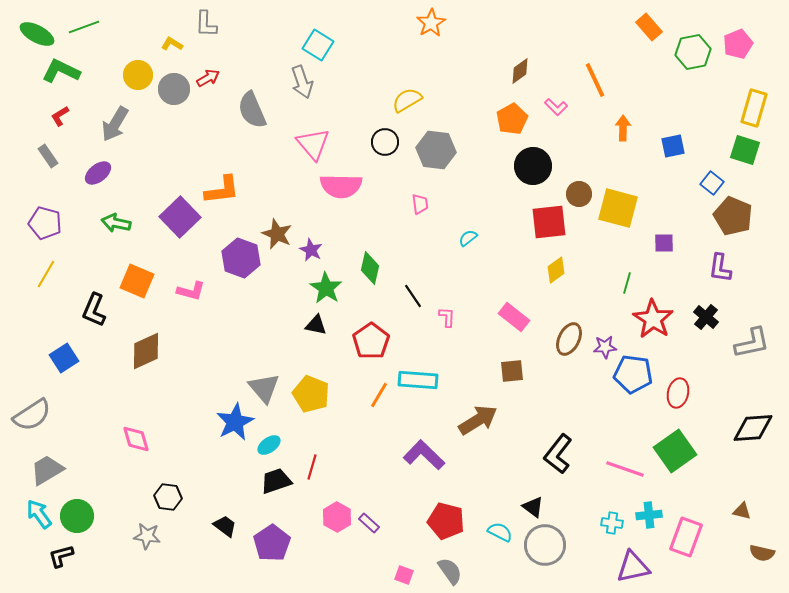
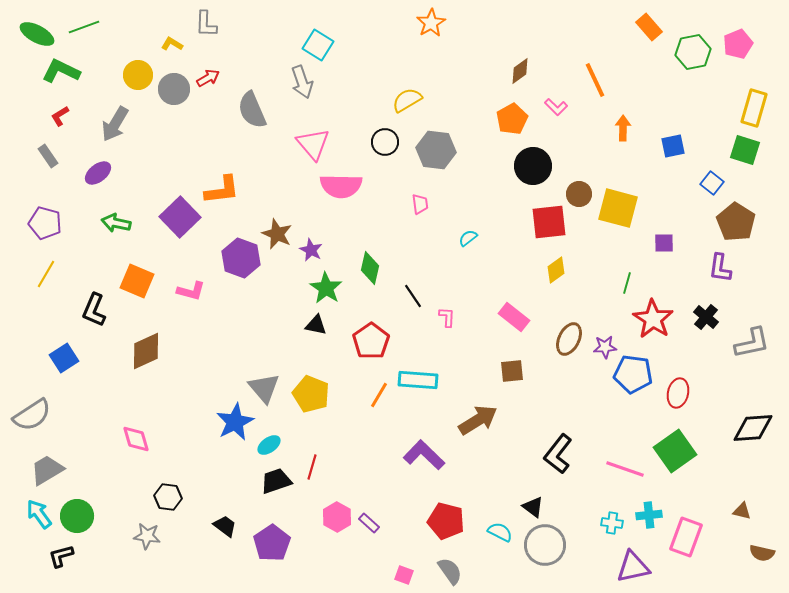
brown pentagon at (733, 216): moved 3 px right, 6 px down; rotated 9 degrees clockwise
